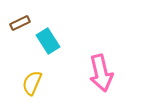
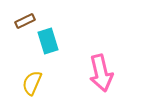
brown rectangle: moved 5 px right, 2 px up
cyan rectangle: rotated 15 degrees clockwise
